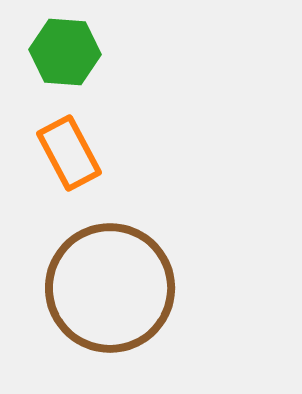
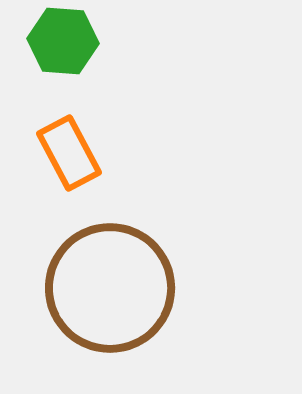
green hexagon: moved 2 px left, 11 px up
